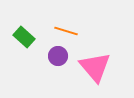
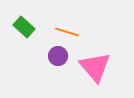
orange line: moved 1 px right, 1 px down
green rectangle: moved 10 px up
